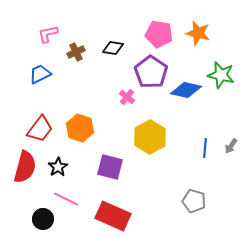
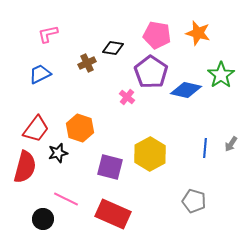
pink pentagon: moved 2 px left, 1 px down
brown cross: moved 11 px right, 11 px down
green star: rotated 24 degrees clockwise
red trapezoid: moved 4 px left
yellow hexagon: moved 17 px down
gray arrow: moved 2 px up
black star: moved 14 px up; rotated 18 degrees clockwise
red rectangle: moved 2 px up
